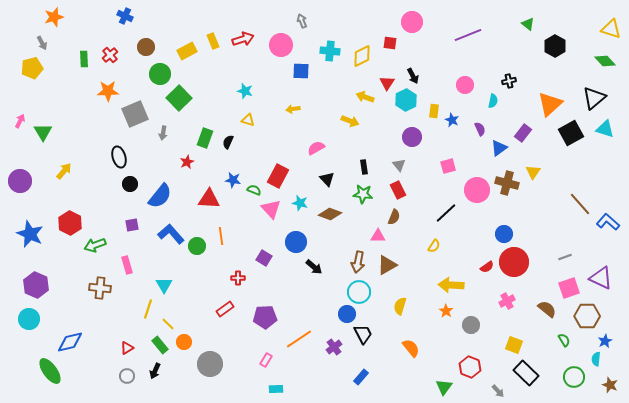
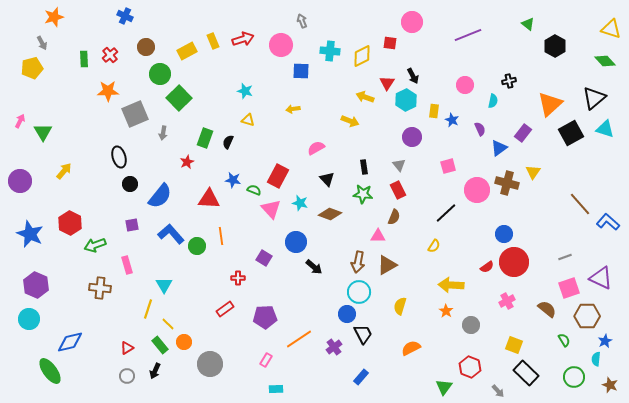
orange semicircle at (411, 348): rotated 78 degrees counterclockwise
